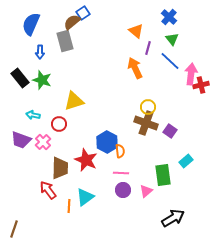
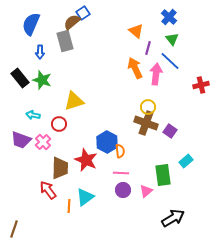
pink arrow: moved 35 px left
